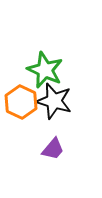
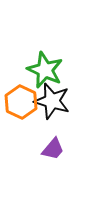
black star: moved 2 px left
